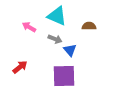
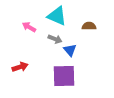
red arrow: rotated 21 degrees clockwise
